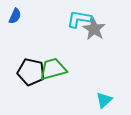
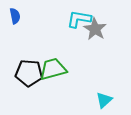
blue semicircle: rotated 35 degrees counterclockwise
gray star: moved 1 px right
black pentagon: moved 2 px left, 1 px down; rotated 8 degrees counterclockwise
